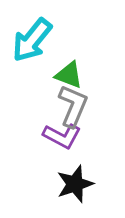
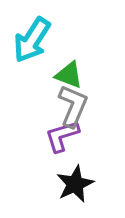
cyan arrow: rotated 6 degrees counterclockwise
purple L-shape: rotated 135 degrees clockwise
black star: rotated 6 degrees counterclockwise
